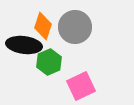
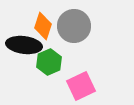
gray circle: moved 1 px left, 1 px up
